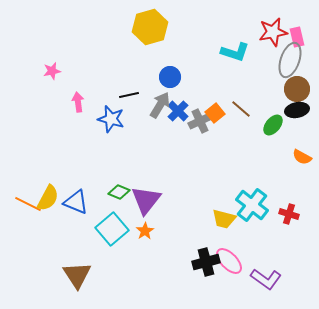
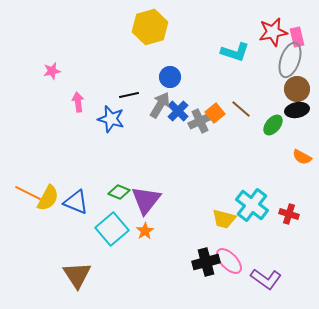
orange line: moved 11 px up
